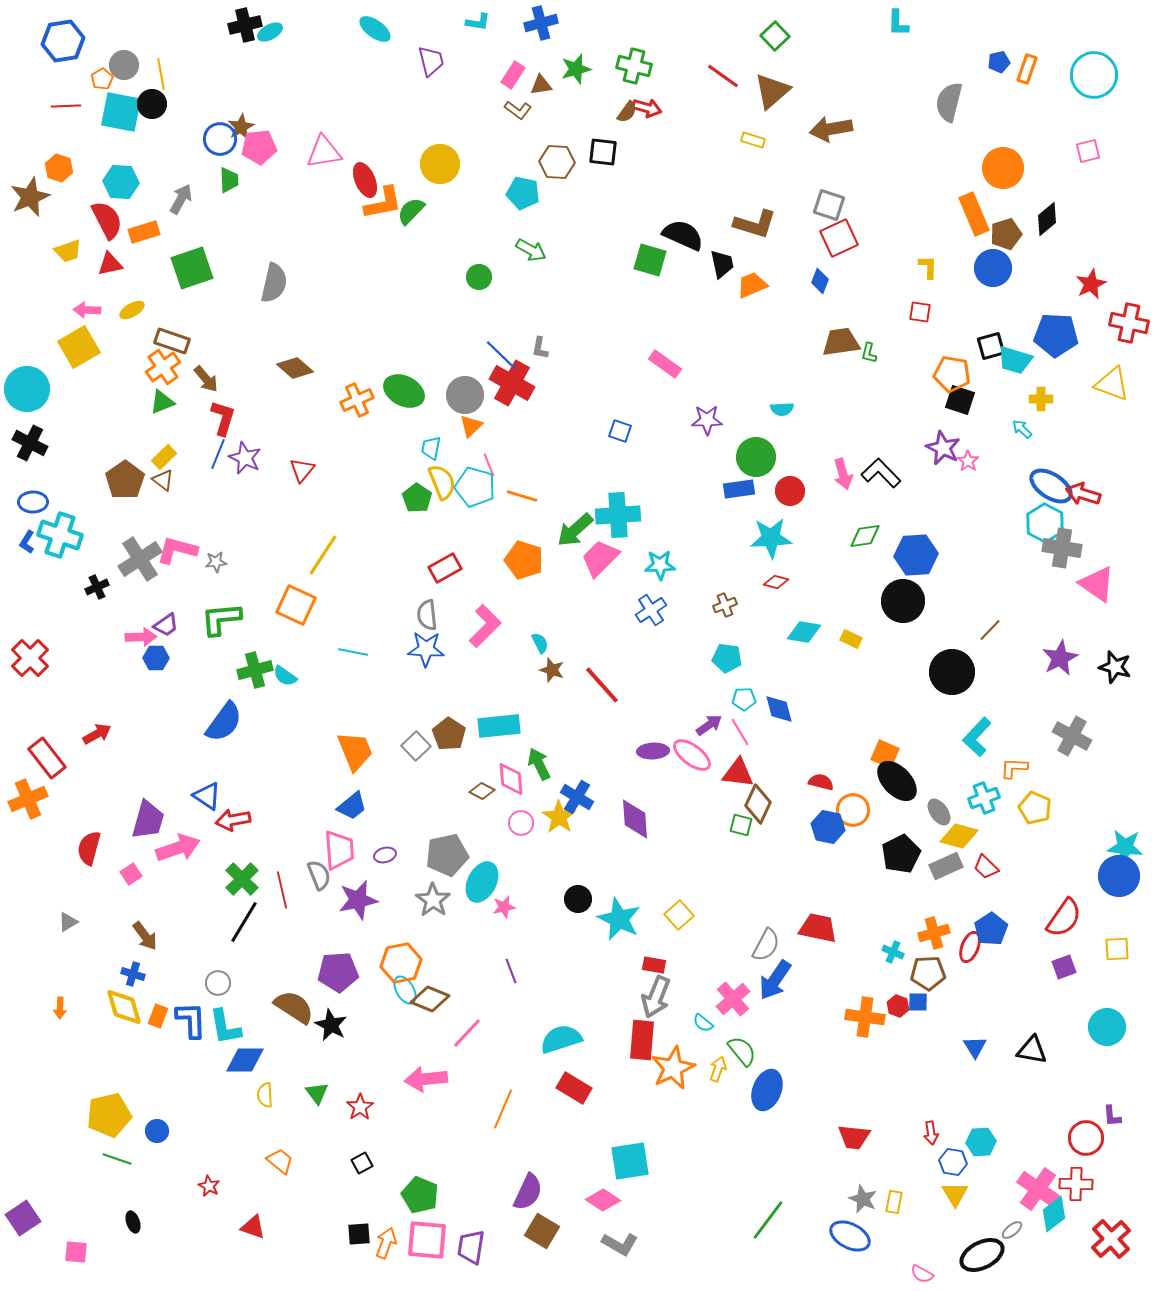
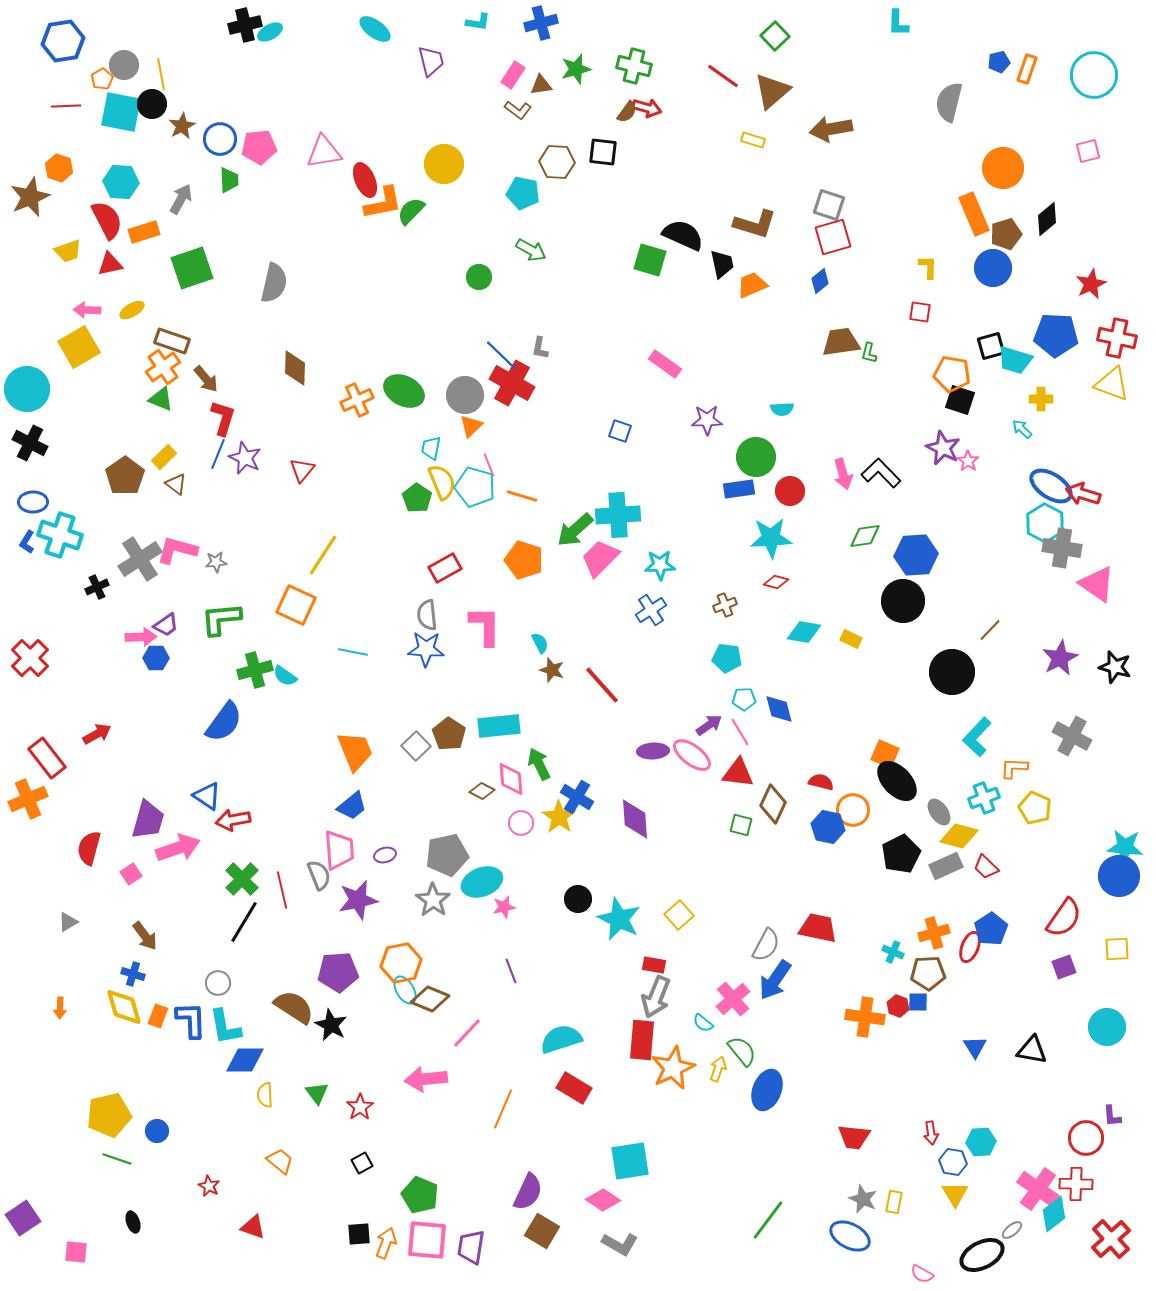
brown star at (241, 127): moved 59 px left, 1 px up
yellow circle at (440, 164): moved 4 px right
red square at (839, 238): moved 6 px left, 1 px up; rotated 9 degrees clockwise
blue diamond at (820, 281): rotated 30 degrees clockwise
red cross at (1129, 323): moved 12 px left, 15 px down
brown diamond at (295, 368): rotated 51 degrees clockwise
green triangle at (162, 402): moved 1 px left, 3 px up; rotated 44 degrees clockwise
brown pentagon at (125, 480): moved 4 px up
brown triangle at (163, 480): moved 13 px right, 4 px down
pink L-shape at (485, 626): rotated 45 degrees counterclockwise
brown diamond at (758, 804): moved 15 px right
cyan ellipse at (482, 882): rotated 42 degrees clockwise
